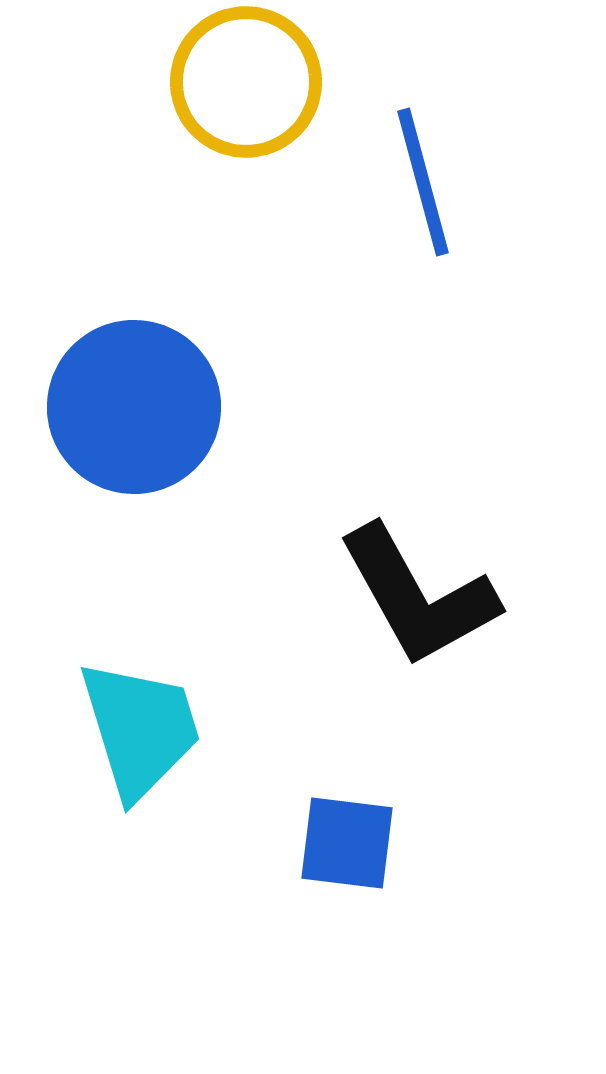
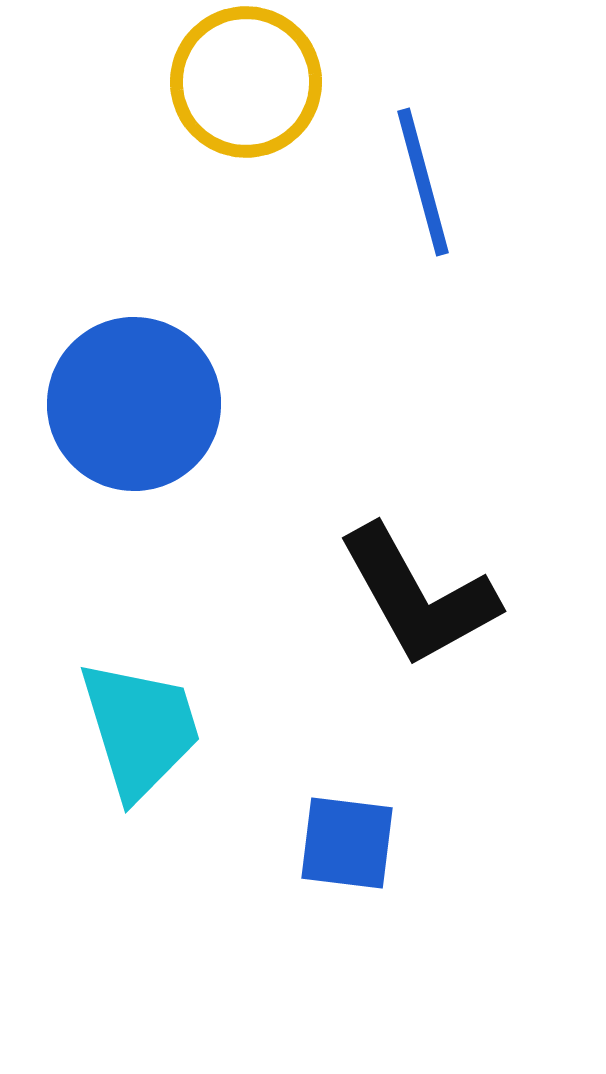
blue circle: moved 3 px up
